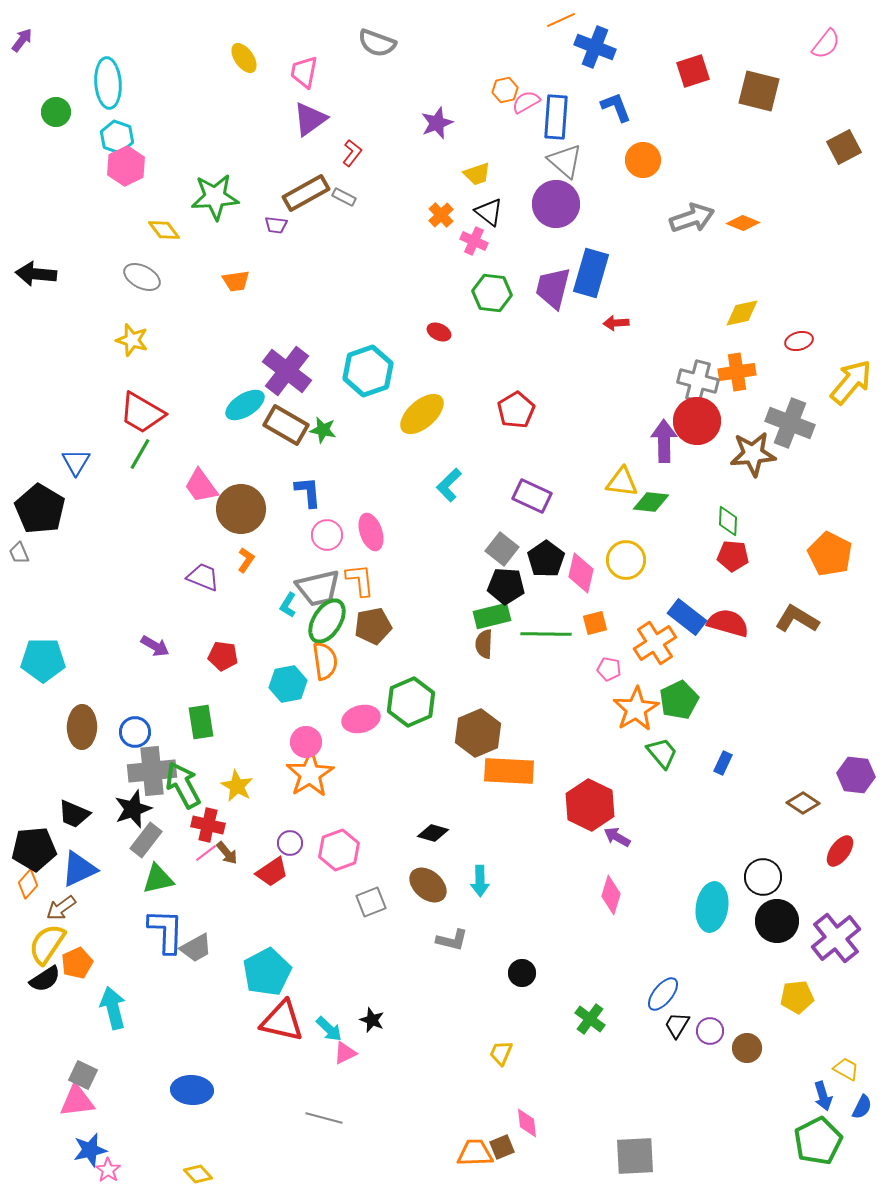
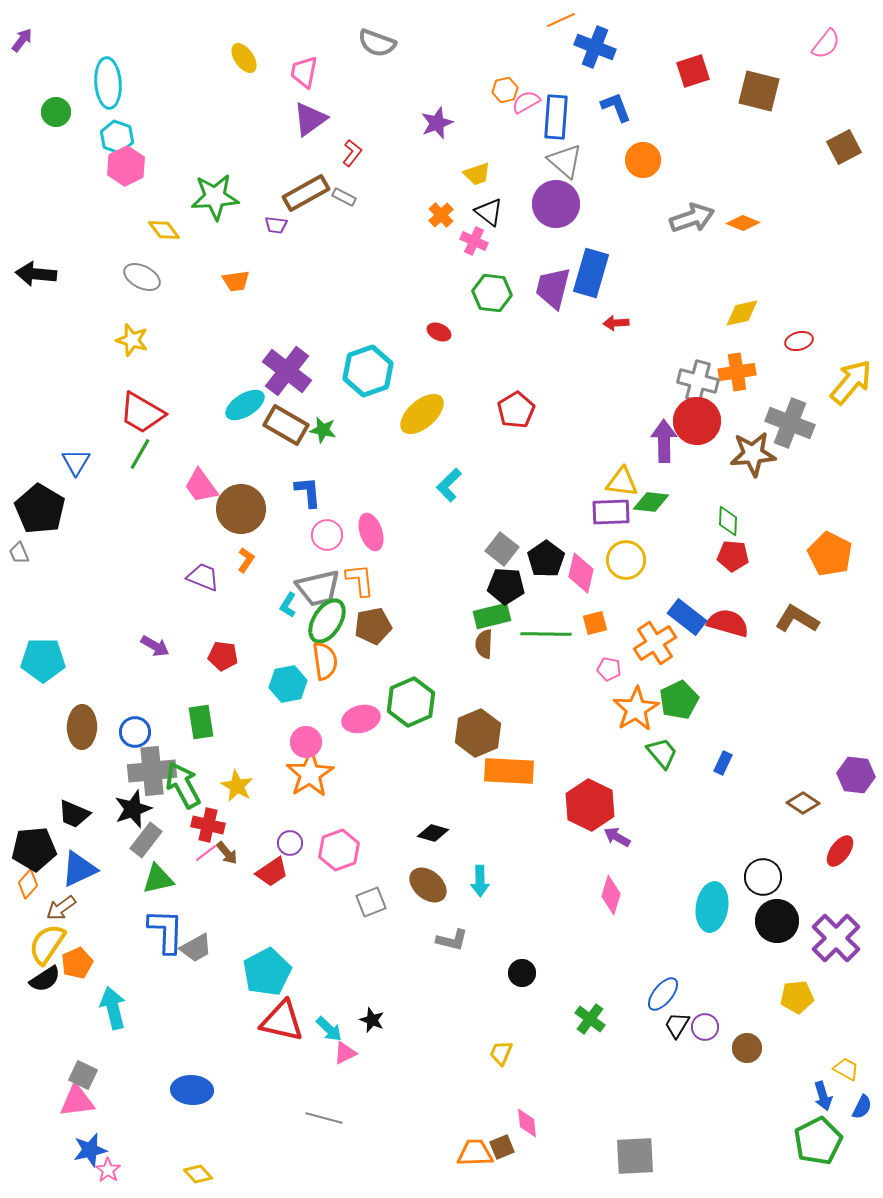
purple rectangle at (532, 496): moved 79 px right, 16 px down; rotated 27 degrees counterclockwise
purple cross at (836, 938): rotated 6 degrees counterclockwise
purple circle at (710, 1031): moved 5 px left, 4 px up
